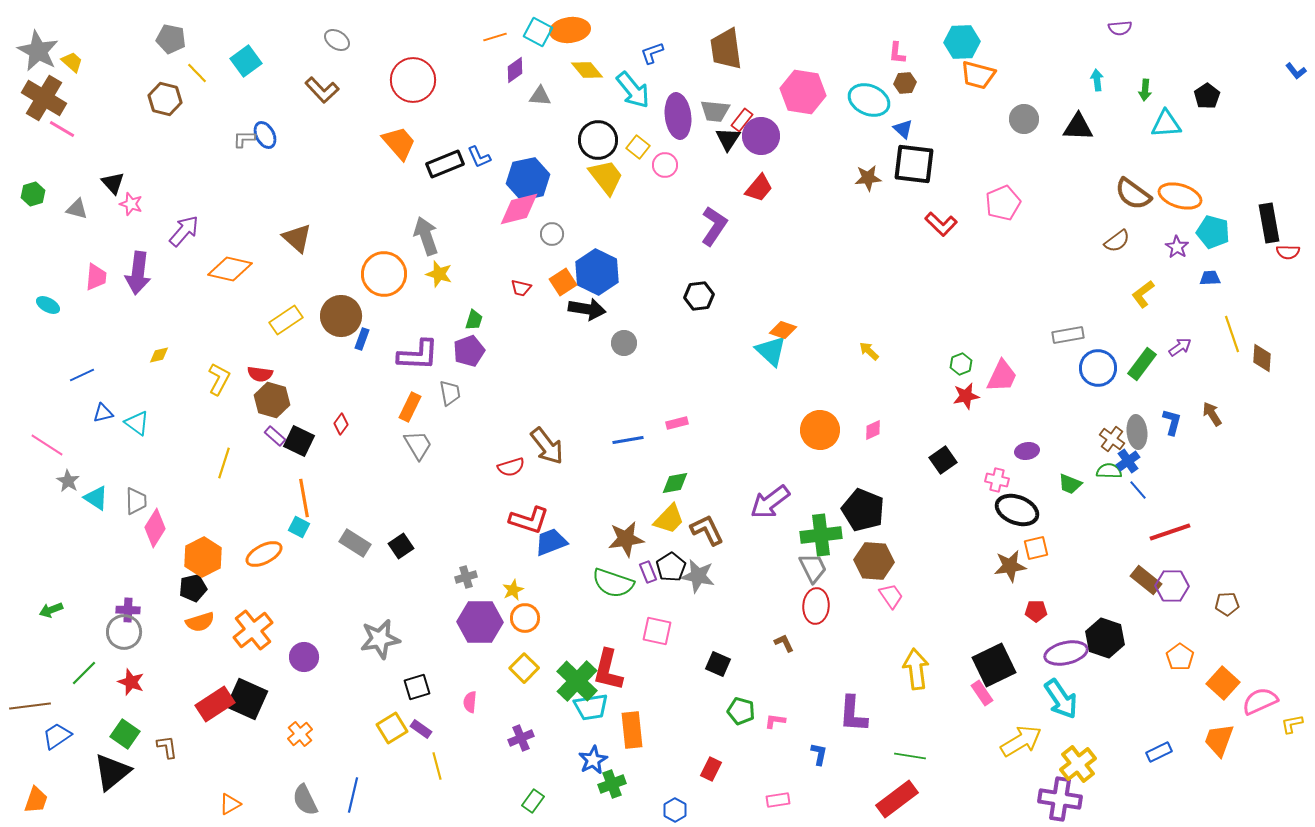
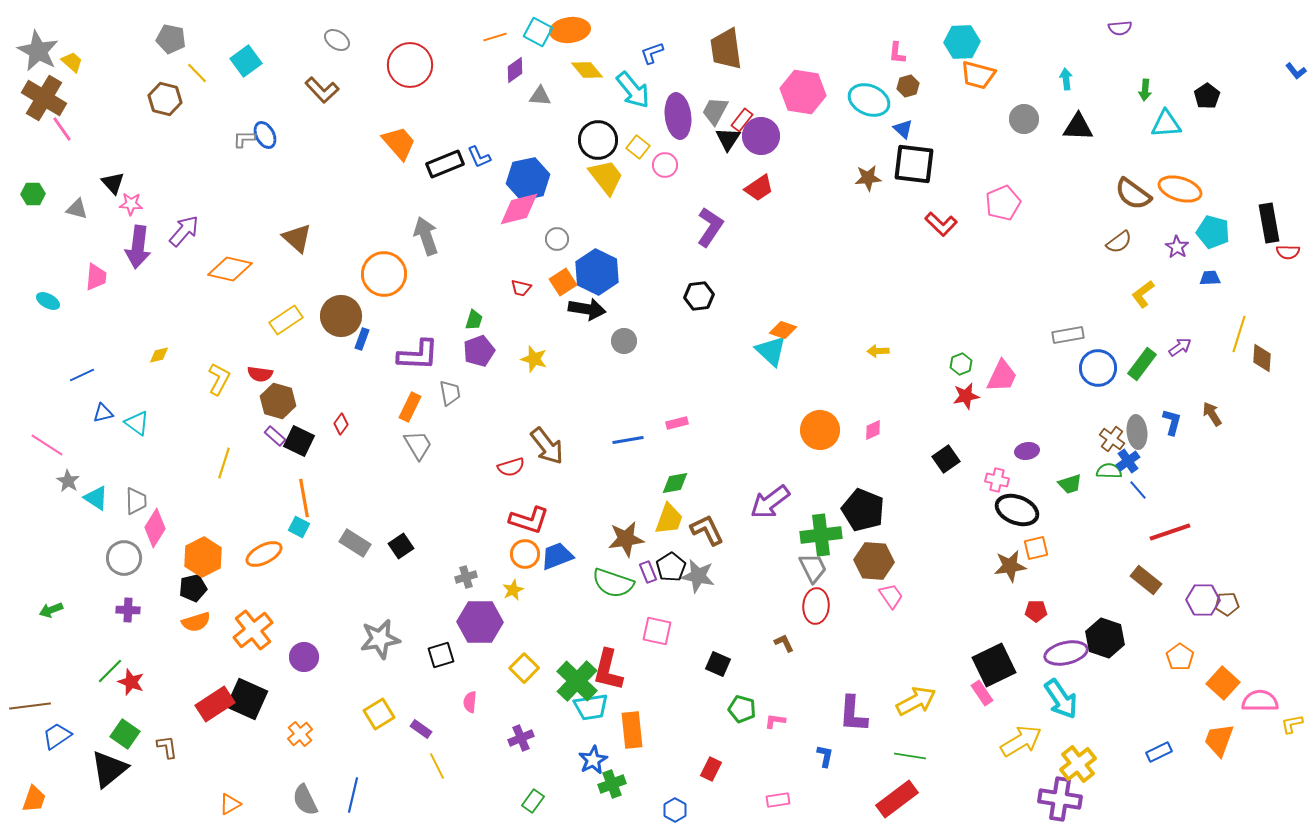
red circle at (413, 80): moved 3 px left, 15 px up
cyan arrow at (1097, 80): moved 31 px left, 1 px up
brown hexagon at (905, 83): moved 3 px right, 3 px down; rotated 10 degrees counterclockwise
gray trapezoid at (715, 111): rotated 112 degrees clockwise
pink line at (62, 129): rotated 24 degrees clockwise
red trapezoid at (759, 188): rotated 16 degrees clockwise
green hexagon at (33, 194): rotated 15 degrees clockwise
orange ellipse at (1180, 196): moved 7 px up
pink star at (131, 204): rotated 15 degrees counterclockwise
purple L-shape at (714, 226): moved 4 px left, 1 px down
gray circle at (552, 234): moved 5 px right, 5 px down
brown semicircle at (1117, 241): moved 2 px right, 1 px down
purple arrow at (138, 273): moved 26 px up
yellow star at (439, 274): moved 95 px right, 85 px down
cyan ellipse at (48, 305): moved 4 px up
yellow line at (1232, 334): moved 7 px right; rotated 36 degrees clockwise
gray circle at (624, 343): moved 2 px up
purple pentagon at (469, 351): moved 10 px right
yellow arrow at (869, 351): moved 9 px right; rotated 45 degrees counterclockwise
brown hexagon at (272, 400): moved 6 px right, 1 px down
black square at (943, 460): moved 3 px right, 1 px up
green trapezoid at (1070, 484): rotated 40 degrees counterclockwise
yellow trapezoid at (669, 519): rotated 24 degrees counterclockwise
blue trapezoid at (551, 542): moved 6 px right, 14 px down
purple hexagon at (1172, 586): moved 31 px right, 14 px down
orange circle at (525, 618): moved 64 px up
orange semicircle at (200, 622): moved 4 px left
gray circle at (124, 632): moved 74 px up
yellow arrow at (916, 669): moved 32 px down; rotated 69 degrees clockwise
green line at (84, 673): moved 26 px right, 2 px up
black square at (417, 687): moved 24 px right, 32 px up
pink semicircle at (1260, 701): rotated 24 degrees clockwise
green pentagon at (741, 711): moved 1 px right, 2 px up
yellow square at (392, 728): moved 13 px left, 14 px up
blue L-shape at (819, 754): moved 6 px right, 2 px down
yellow line at (437, 766): rotated 12 degrees counterclockwise
black triangle at (112, 772): moved 3 px left, 3 px up
orange trapezoid at (36, 800): moved 2 px left, 1 px up
